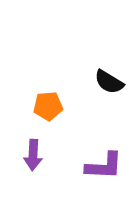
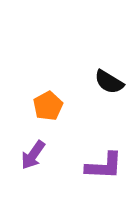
orange pentagon: rotated 24 degrees counterclockwise
purple arrow: rotated 32 degrees clockwise
